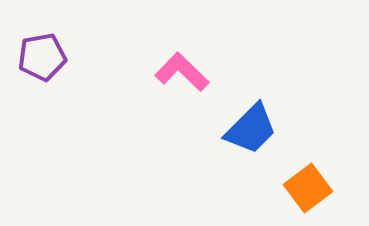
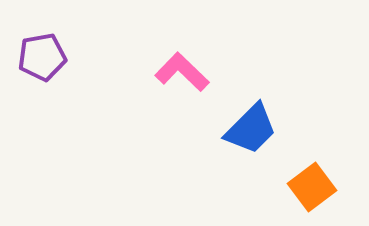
orange square: moved 4 px right, 1 px up
